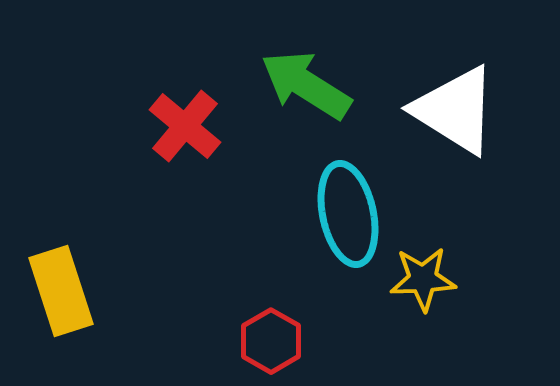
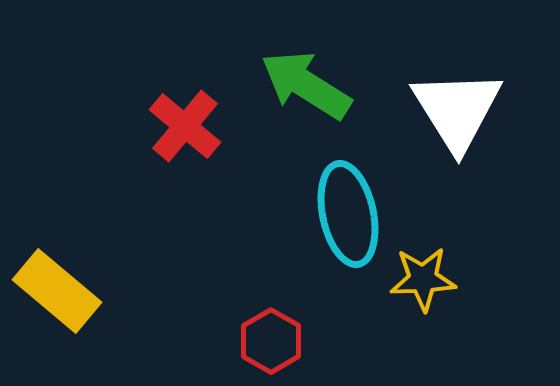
white triangle: moved 2 px right; rotated 26 degrees clockwise
yellow rectangle: moved 4 px left; rotated 32 degrees counterclockwise
